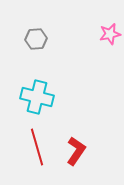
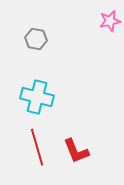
pink star: moved 13 px up
gray hexagon: rotated 15 degrees clockwise
red L-shape: rotated 124 degrees clockwise
